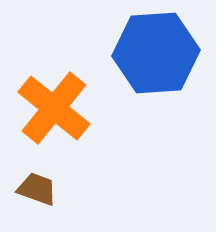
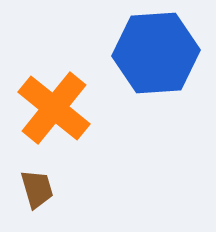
brown trapezoid: rotated 54 degrees clockwise
